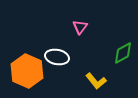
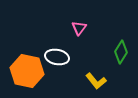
pink triangle: moved 1 px left, 1 px down
green diamond: moved 2 px left, 1 px up; rotated 30 degrees counterclockwise
orange hexagon: rotated 12 degrees counterclockwise
